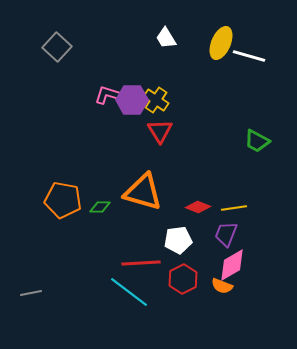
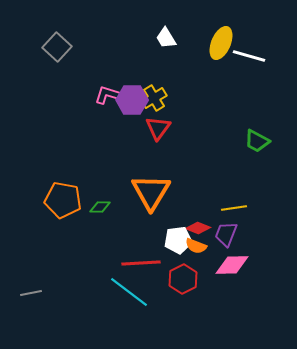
yellow cross: moved 2 px left, 2 px up; rotated 25 degrees clockwise
red triangle: moved 2 px left, 3 px up; rotated 8 degrees clockwise
orange triangle: moved 8 px right; rotated 45 degrees clockwise
red diamond: moved 21 px down
pink diamond: rotated 28 degrees clockwise
orange semicircle: moved 26 px left, 40 px up
